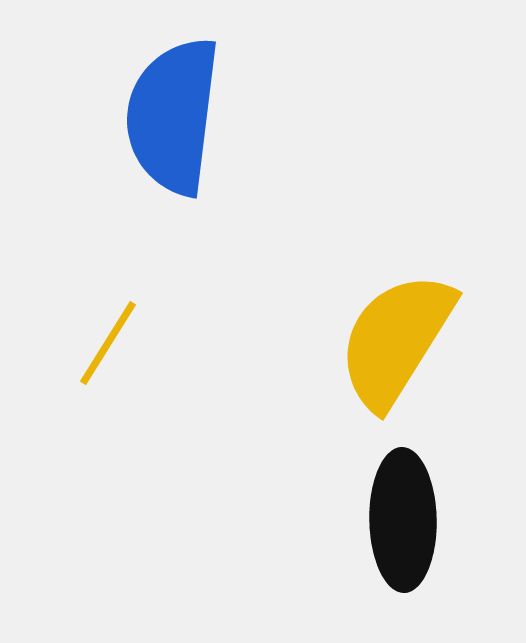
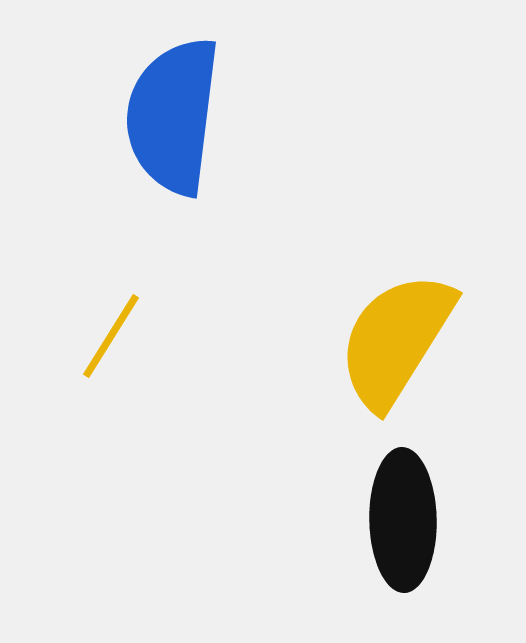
yellow line: moved 3 px right, 7 px up
